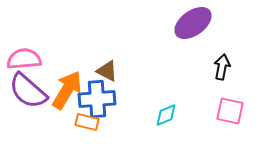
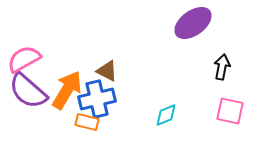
pink semicircle: rotated 24 degrees counterclockwise
blue cross: rotated 9 degrees counterclockwise
